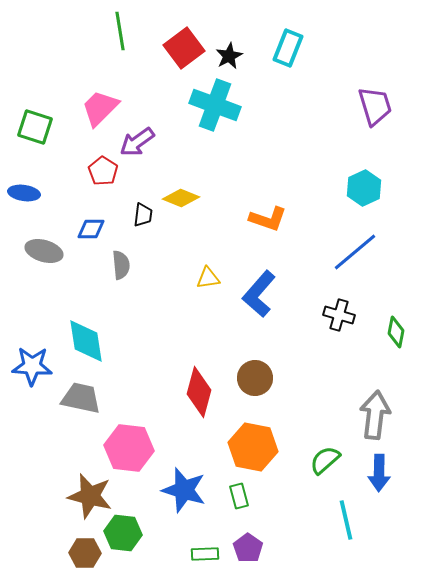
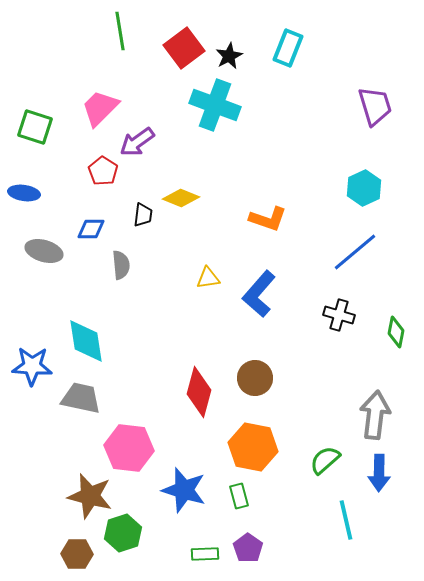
green hexagon at (123, 533): rotated 24 degrees counterclockwise
brown hexagon at (85, 553): moved 8 px left, 1 px down
